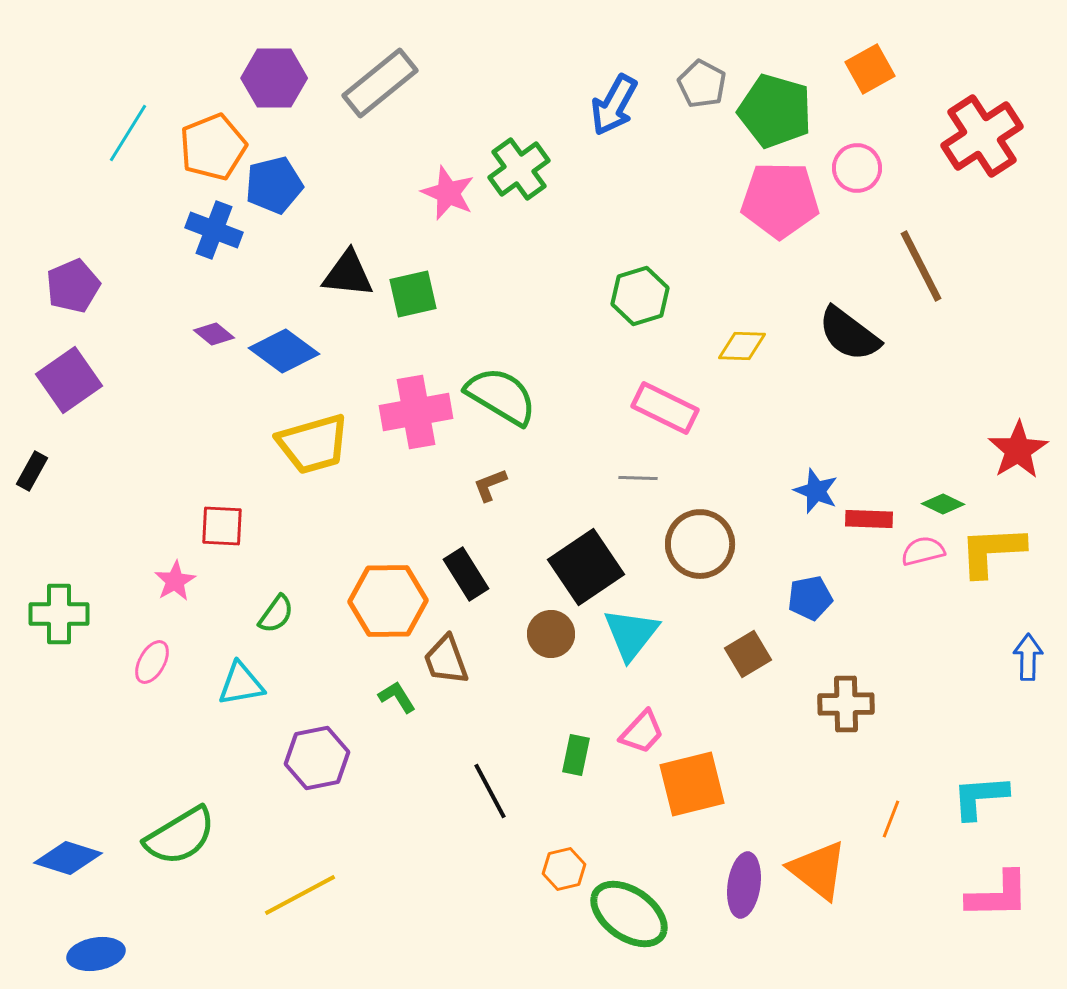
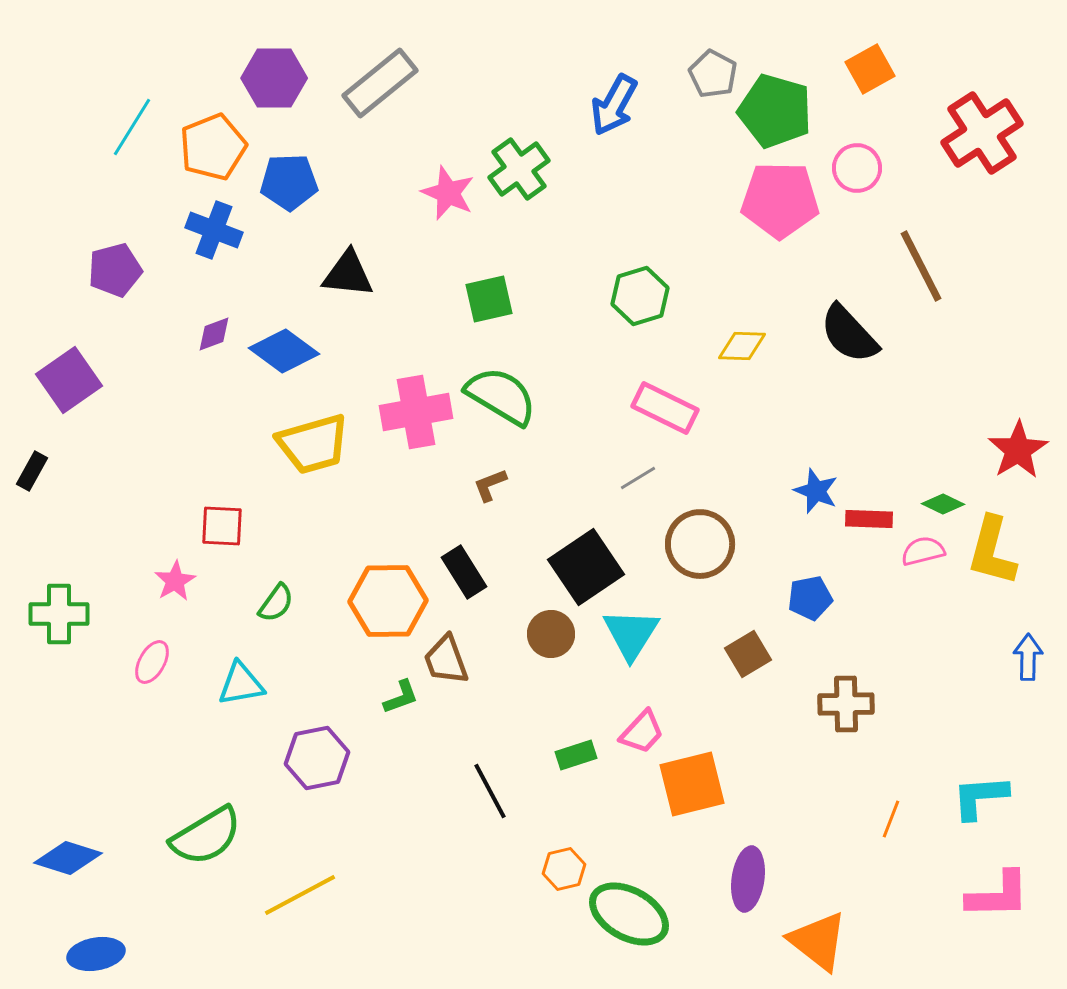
gray pentagon at (702, 84): moved 11 px right, 10 px up
cyan line at (128, 133): moved 4 px right, 6 px up
red cross at (982, 136): moved 3 px up
blue pentagon at (274, 185): moved 15 px right, 3 px up; rotated 12 degrees clockwise
purple pentagon at (73, 286): moved 42 px right, 16 px up; rotated 8 degrees clockwise
green square at (413, 294): moved 76 px right, 5 px down
purple diamond at (214, 334): rotated 60 degrees counterclockwise
black semicircle at (849, 334): rotated 10 degrees clockwise
gray line at (638, 478): rotated 33 degrees counterclockwise
yellow L-shape at (992, 551): rotated 72 degrees counterclockwise
black rectangle at (466, 574): moved 2 px left, 2 px up
green semicircle at (276, 614): moved 11 px up
cyan triangle at (631, 634): rotated 6 degrees counterclockwise
green L-shape at (397, 697): moved 4 px right; rotated 102 degrees clockwise
green rectangle at (576, 755): rotated 60 degrees clockwise
green semicircle at (180, 836): moved 26 px right
orange triangle at (818, 870): moved 71 px down
purple ellipse at (744, 885): moved 4 px right, 6 px up
green ellipse at (629, 914): rotated 6 degrees counterclockwise
